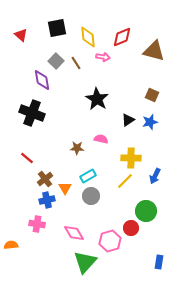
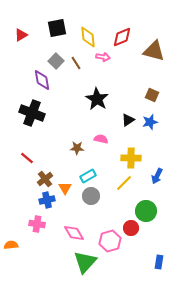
red triangle: rotated 48 degrees clockwise
blue arrow: moved 2 px right
yellow line: moved 1 px left, 2 px down
